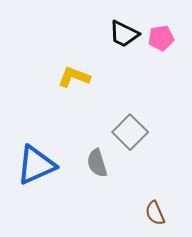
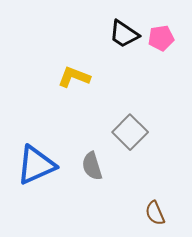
black trapezoid: rotated 8 degrees clockwise
gray semicircle: moved 5 px left, 3 px down
